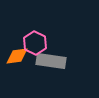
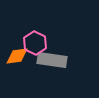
gray rectangle: moved 1 px right, 1 px up
